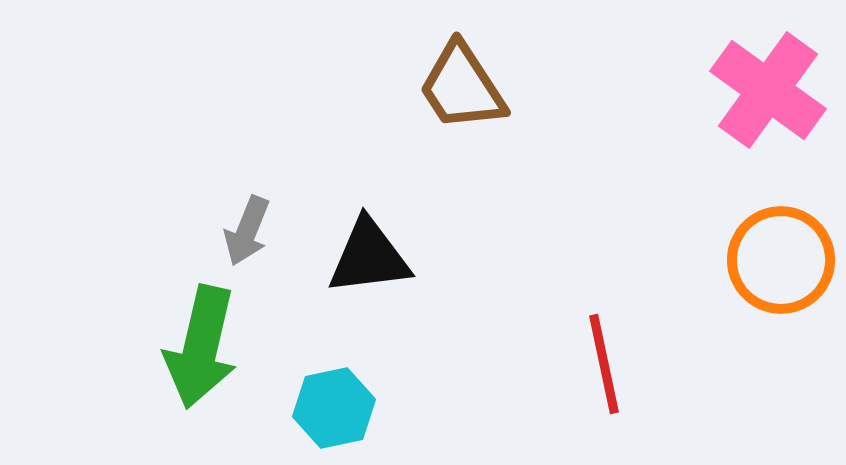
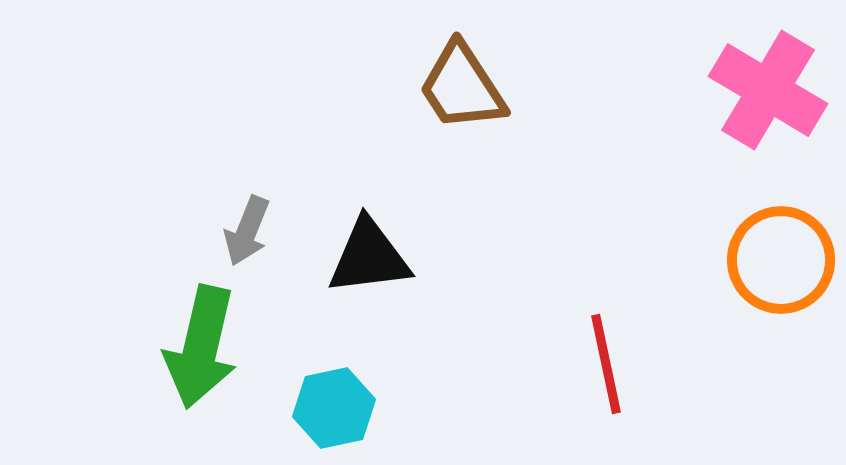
pink cross: rotated 5 degrees counterclockwise
red line: moved 2 px right
